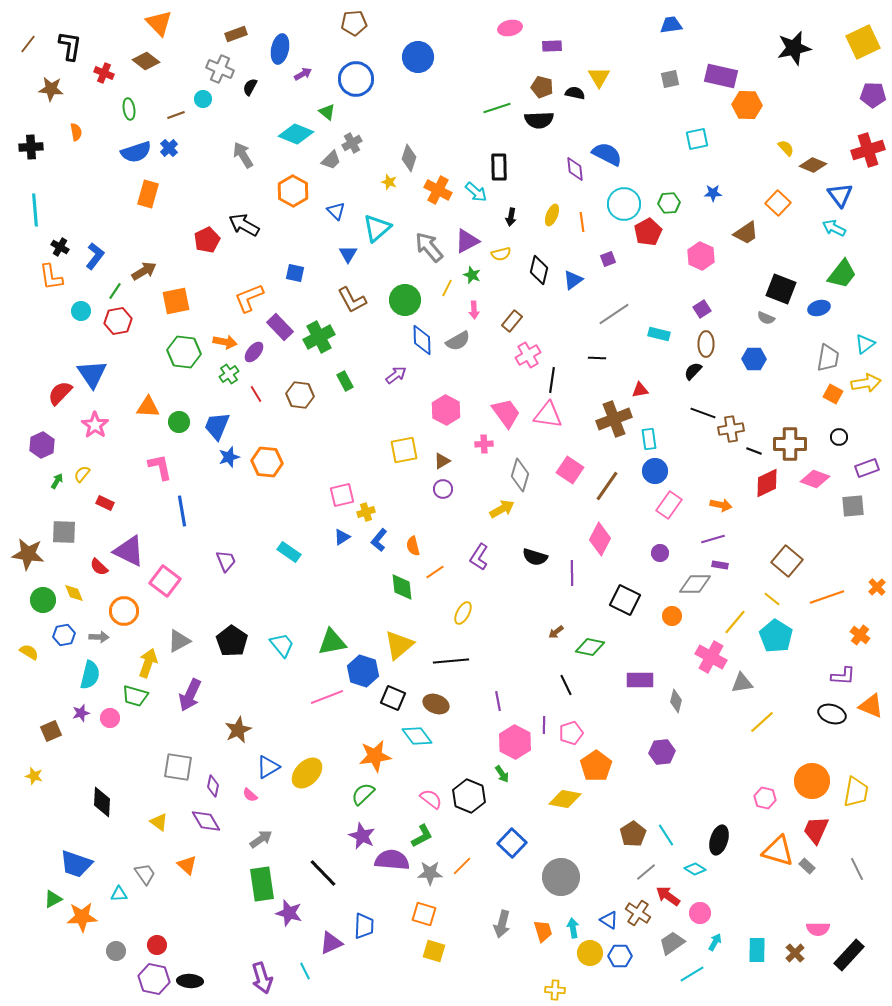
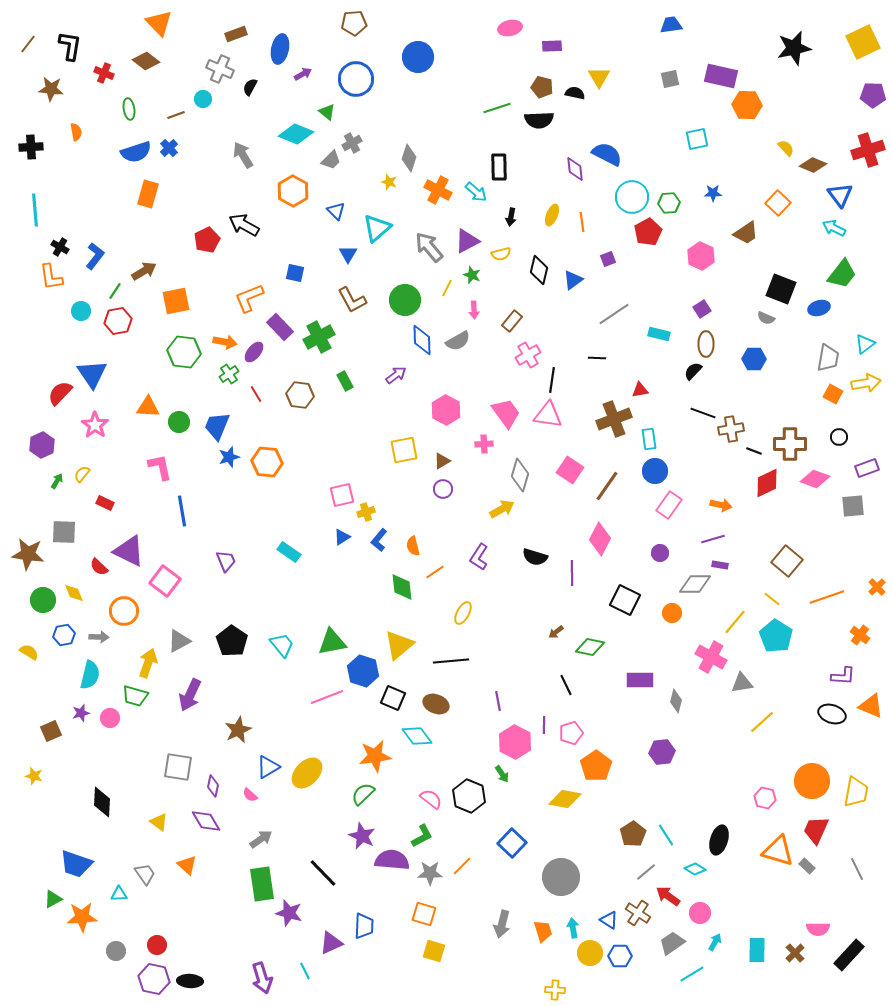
cyan circle at (624, 204): moved 8 px right, 7 px up
orange circle at (672, 616): moved 3 px up
